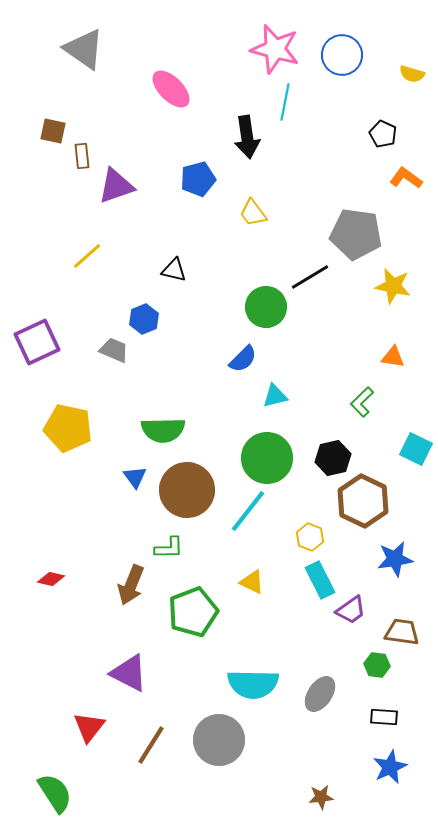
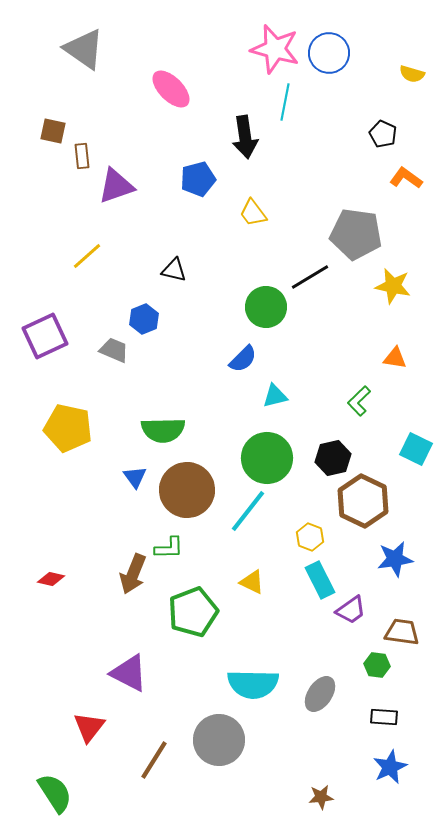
blue circle at (342, 55): moved 13 px left, 2 px up
black arrow at (247, 137): moved 2 px left
purple square at (37, 342): moved 8 px right, 6 px up
orange triangle at (393, 357): moved 2 px right, 1 px down
green L-shape at (362, 402): moved 3 px left, 1 px up
brown arrow at (131, 585): moved 2 px right, 11 px up
brown line at (151, 745): moved 3 px right, 15 px down
